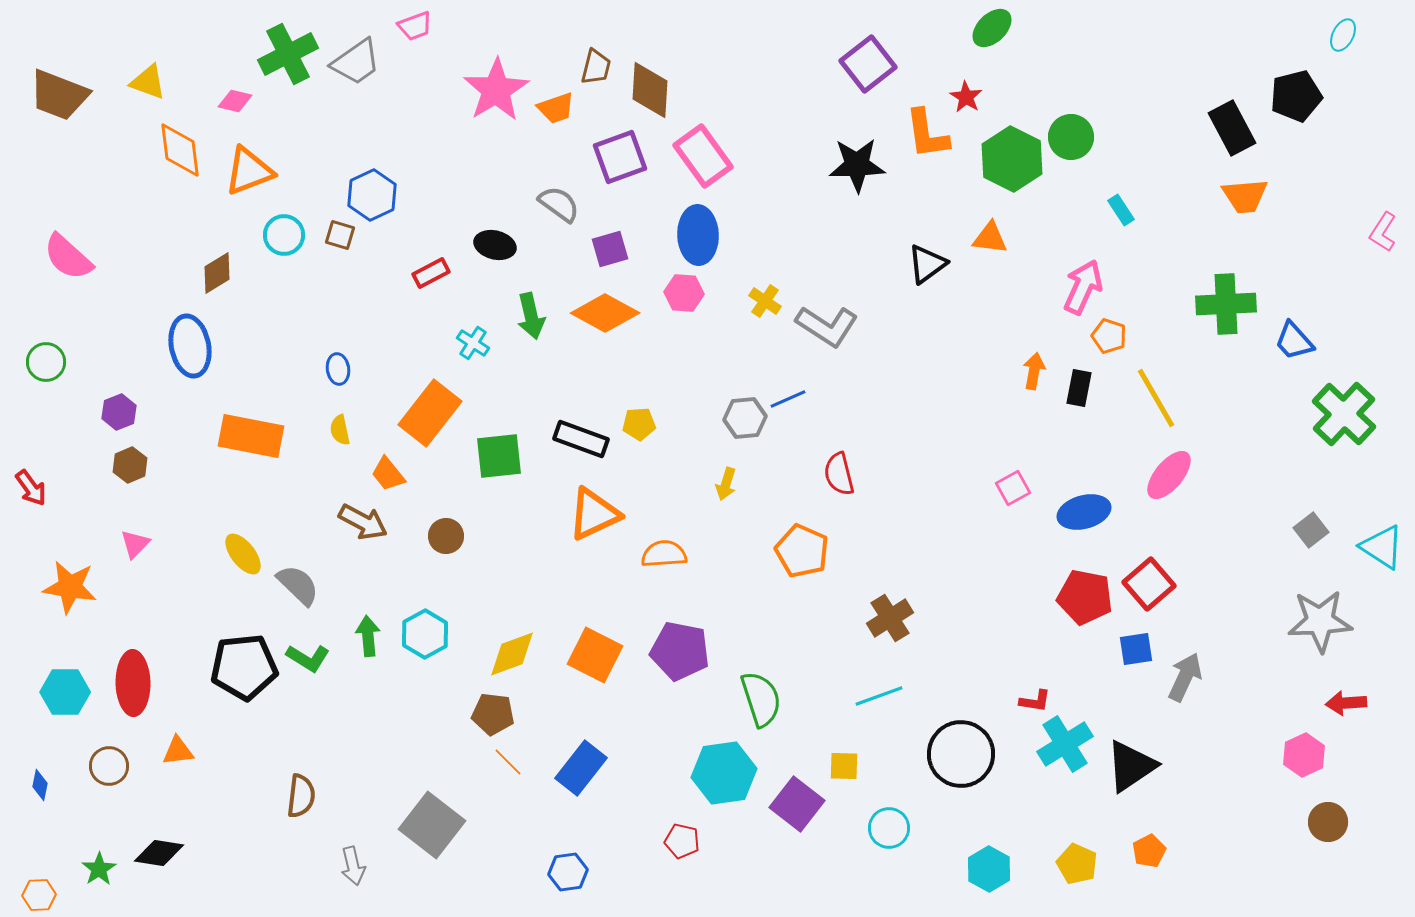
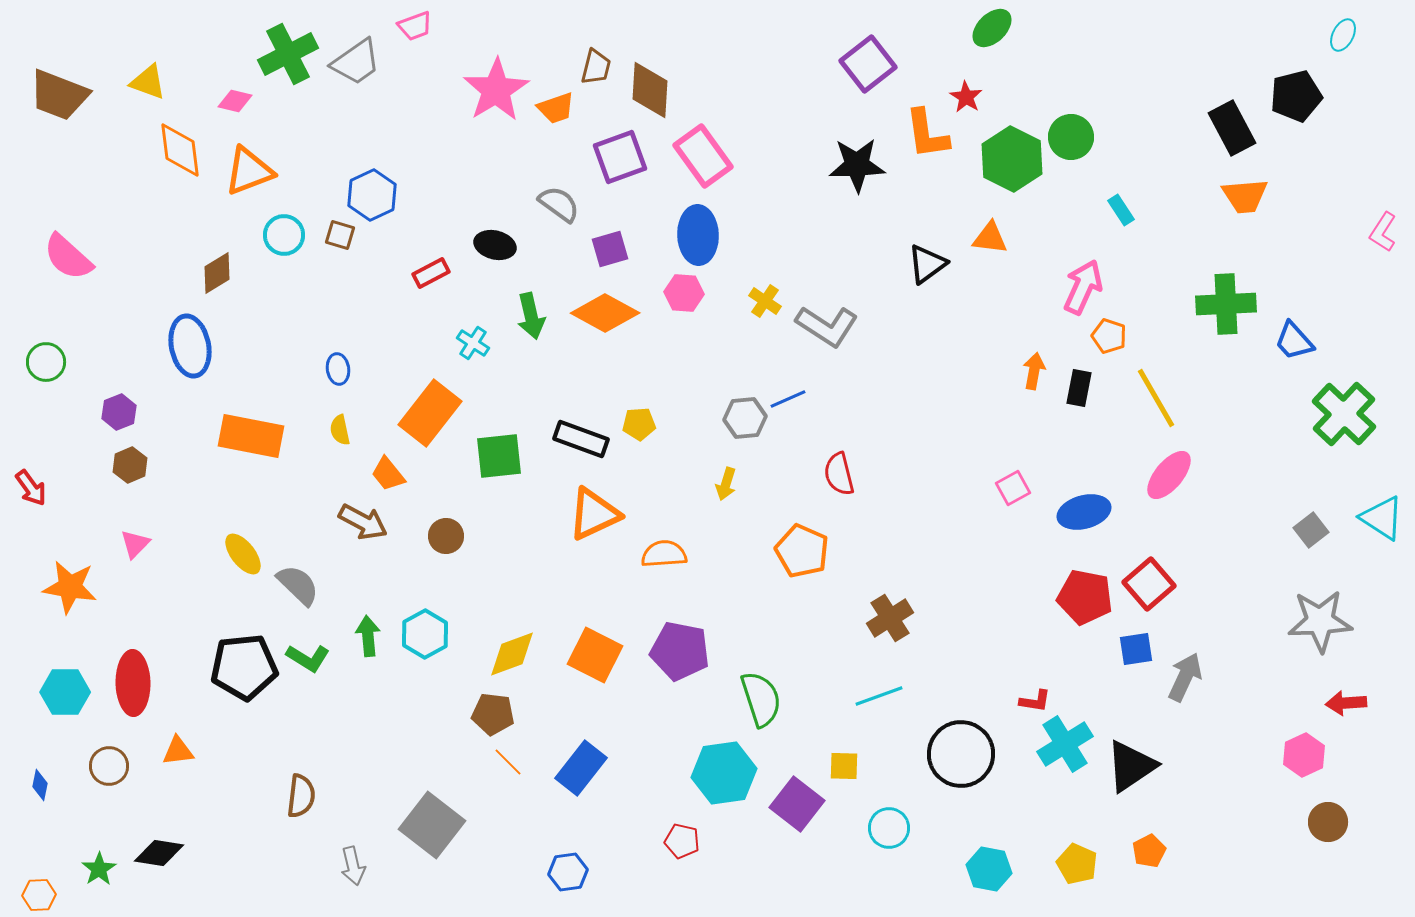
cyan triangle at (1382, 547): moved 29 px up
cyan hexagon at (989, 869): rotated 18 degrees counterclockwise
